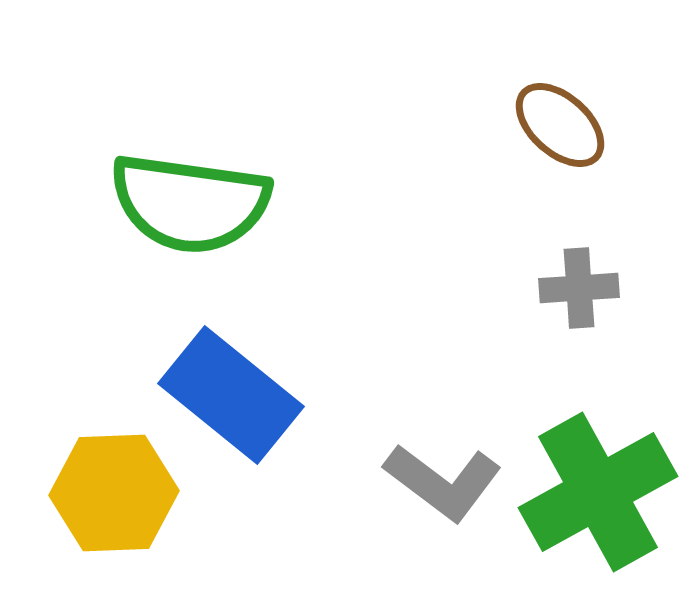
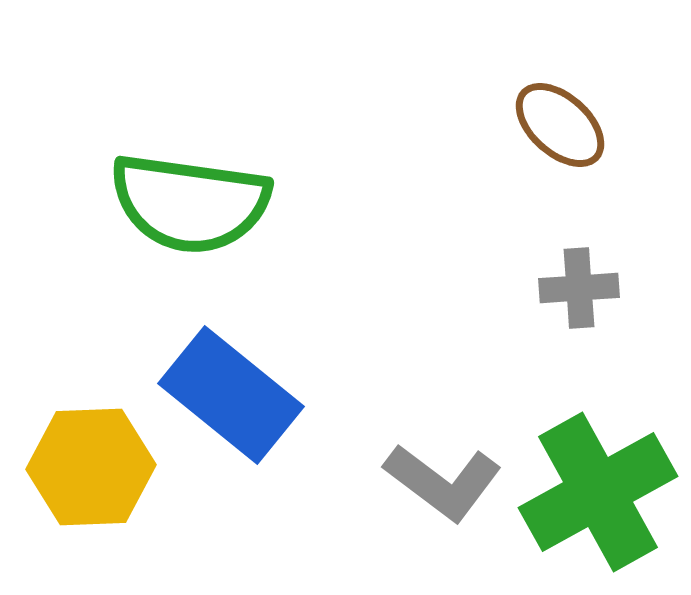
yellow hexagon: moved 23 px left, 26 px up
